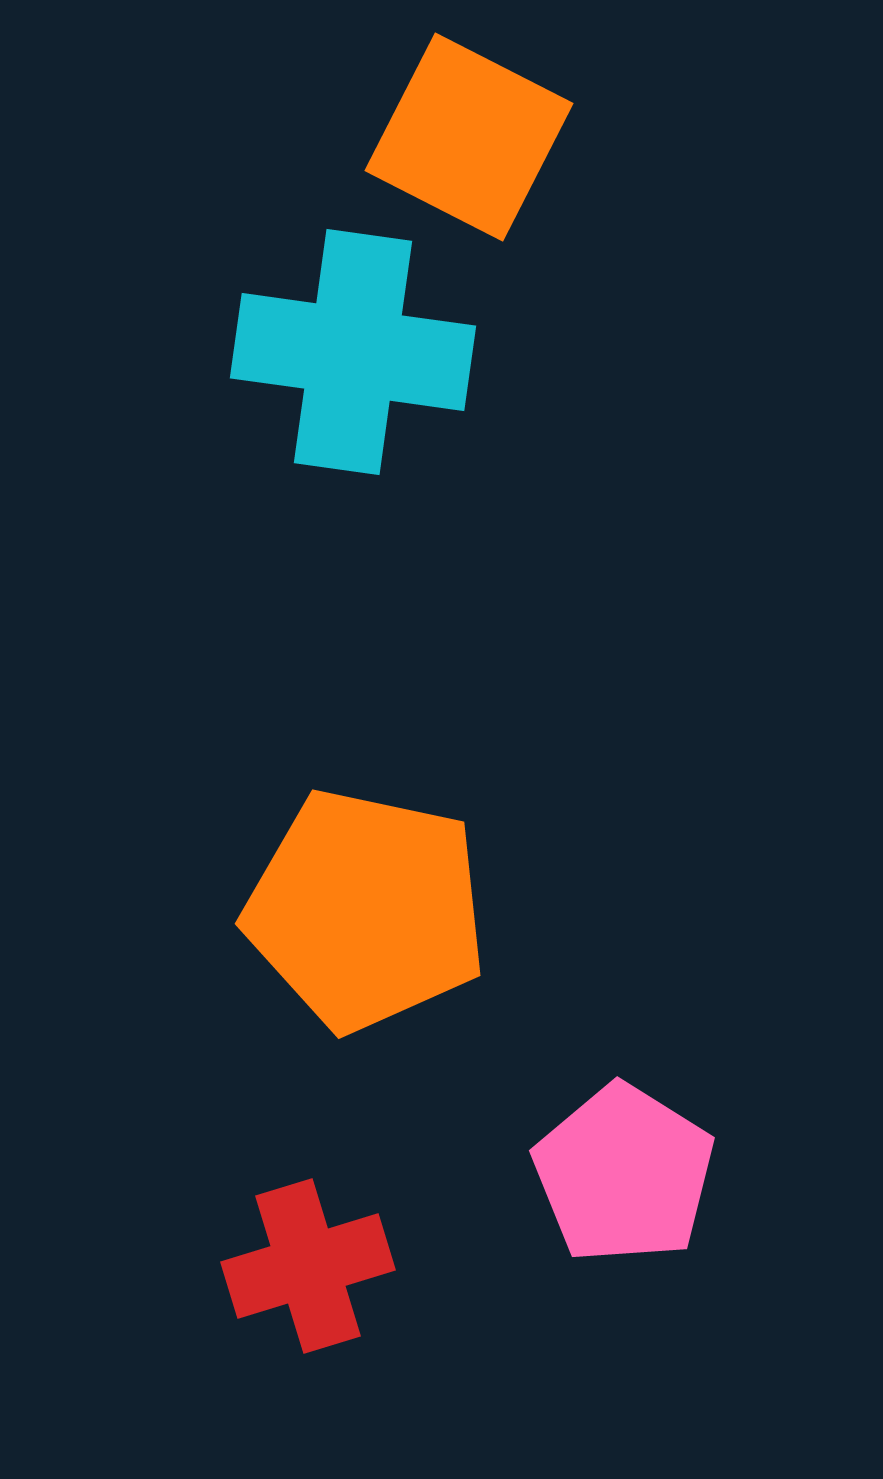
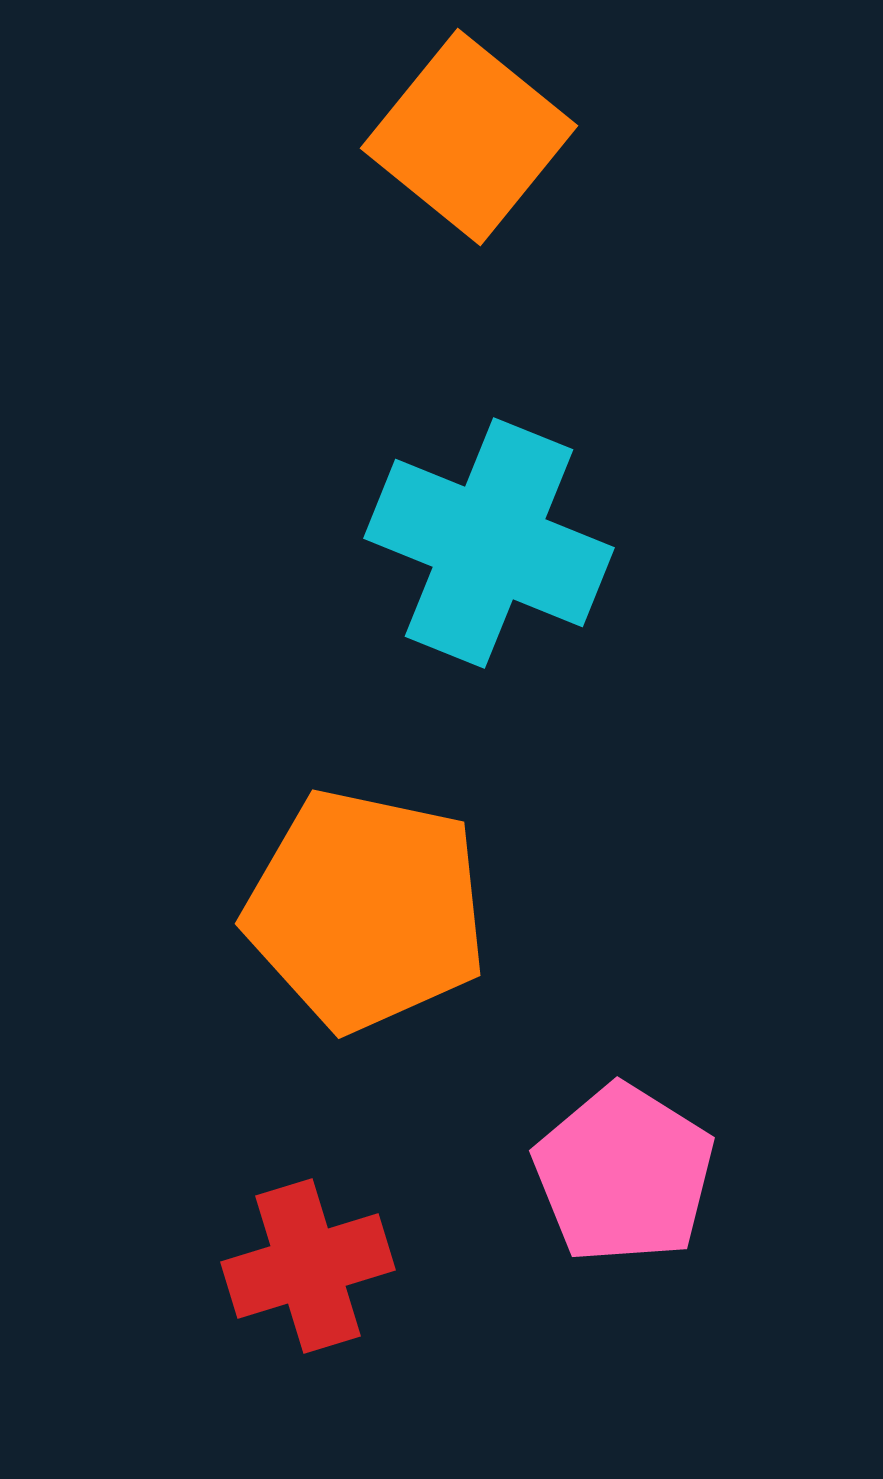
orange square: rotated 12 degrees clockwise
cyan cross: moved 136 px right, 191 px down; rotated 14 degrees clockwise
